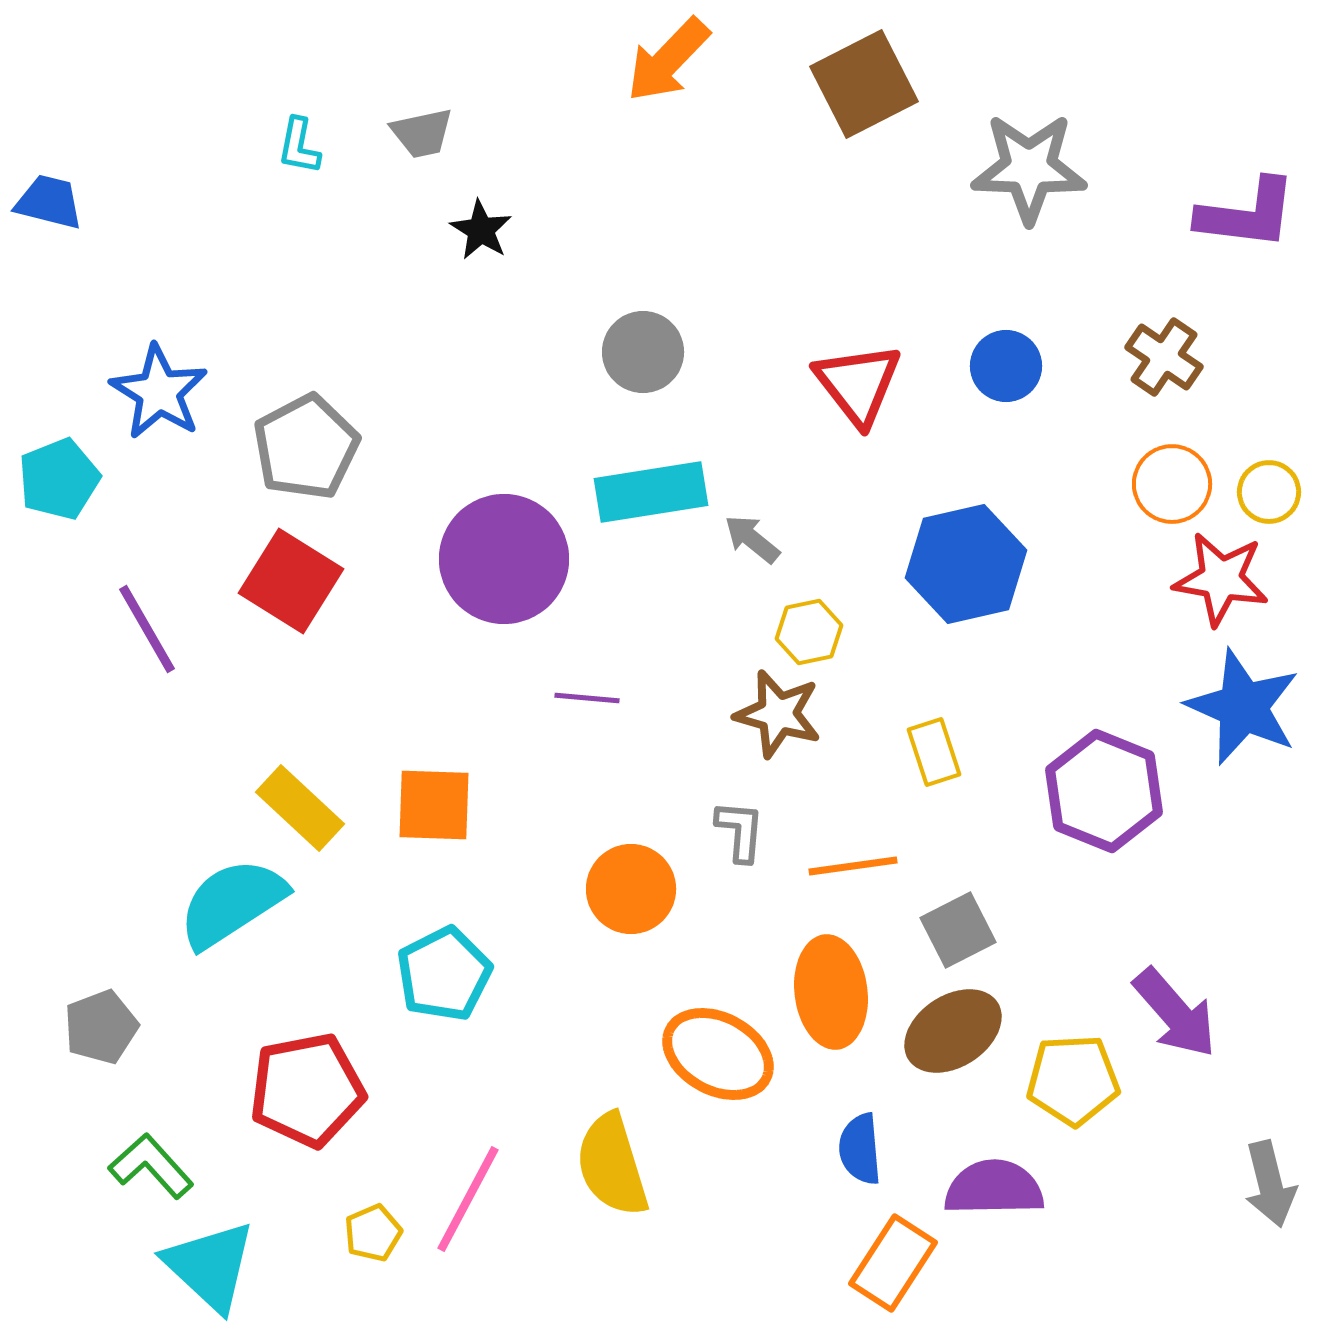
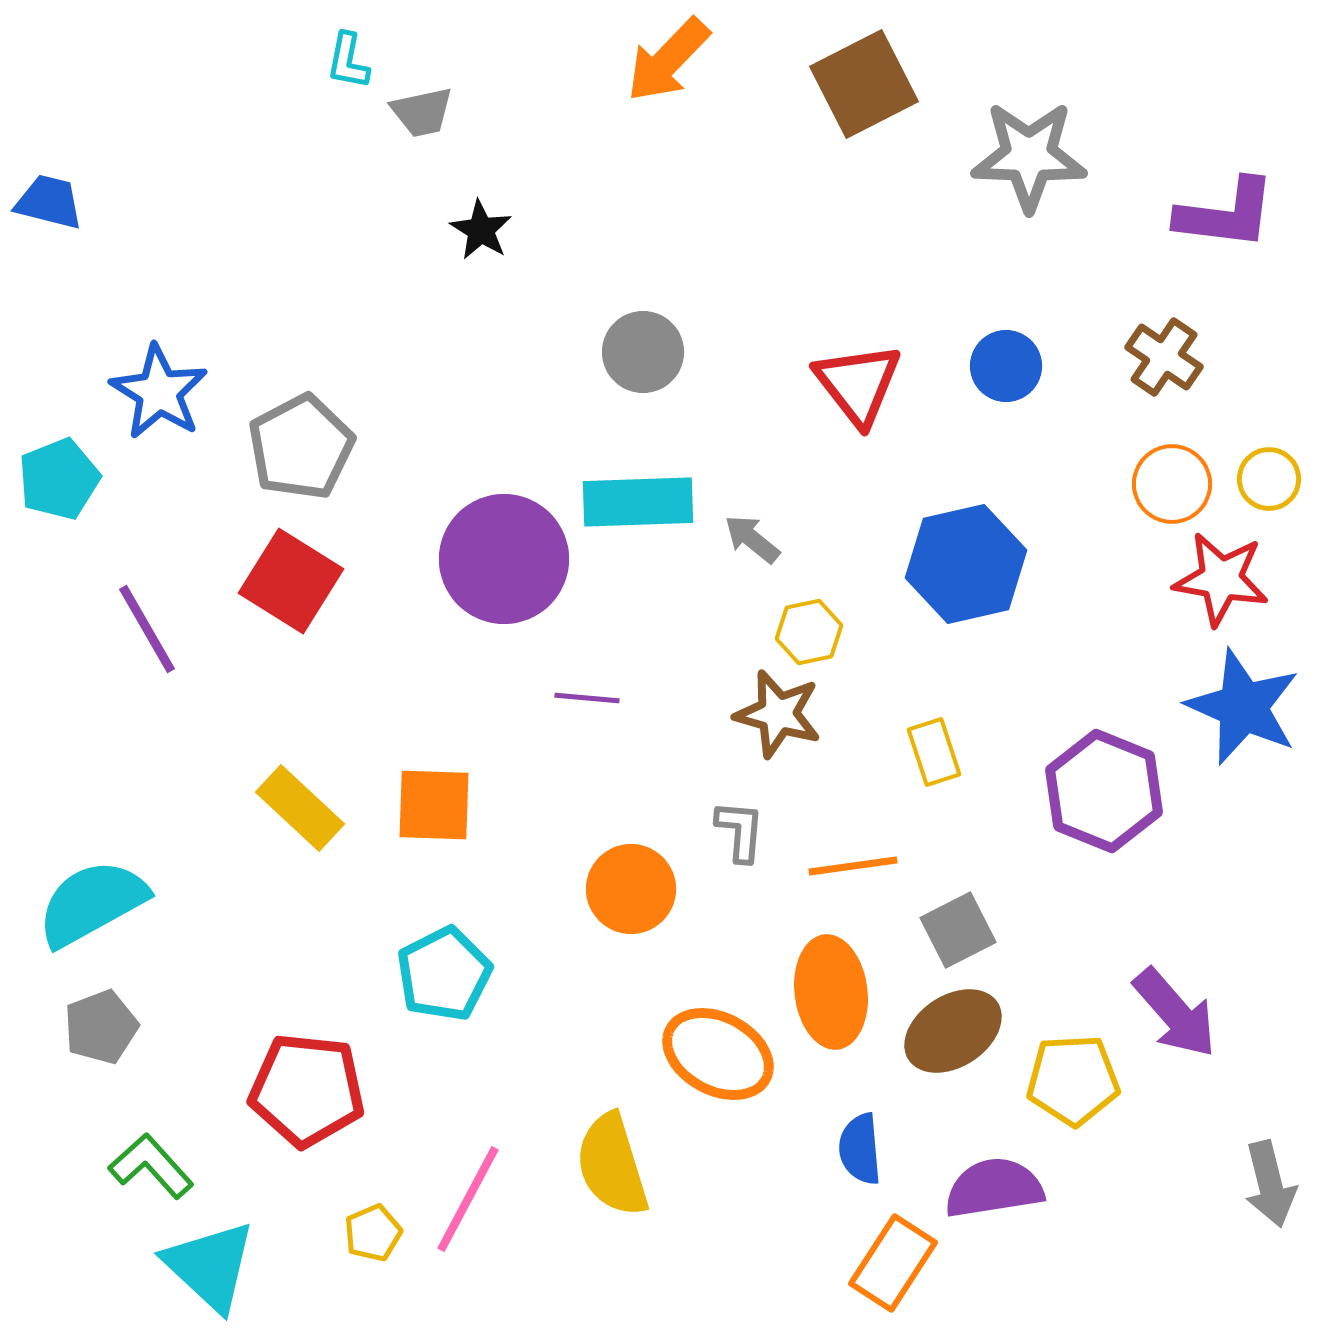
gray trapezoid at (422, 133): moved 21 px up
cyan L-shape at (299, 146): moved 49 px right, 85 px up
gray star at (1029, 168): moved 12 px up
purple L-shape at (1247, 214): moved 21 px left
gray pentagon at (306, 447): moved 5 px left
cyan rectangle at (651, 492): moved 13 px left, 10 px down; rotated 7 degrees clockwise
yellow circle at (1269, 492): moved 13 px up
cyan semicircle at (232, 903): moved 140 px left; rotated 4 degrees clockwise
red pentagon at (307, 1090): rotated 17 degrees clockwise
purple semicircle at (994, 1188): rotated 8 degrees counterclockwise
